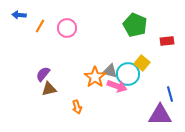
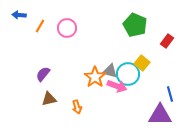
red rectangle: rotated 48 degrees counterclockwise
brown triangle: moved 10 px down
